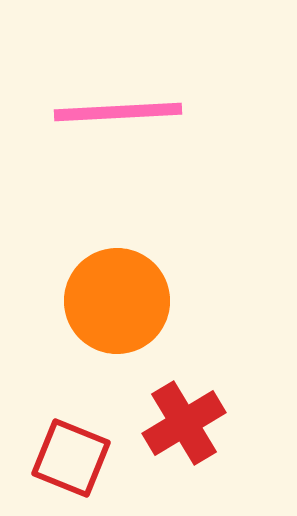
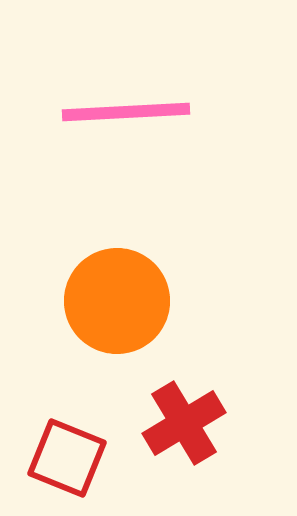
pink line: moved 8 px right
red square: moved 4 px left
